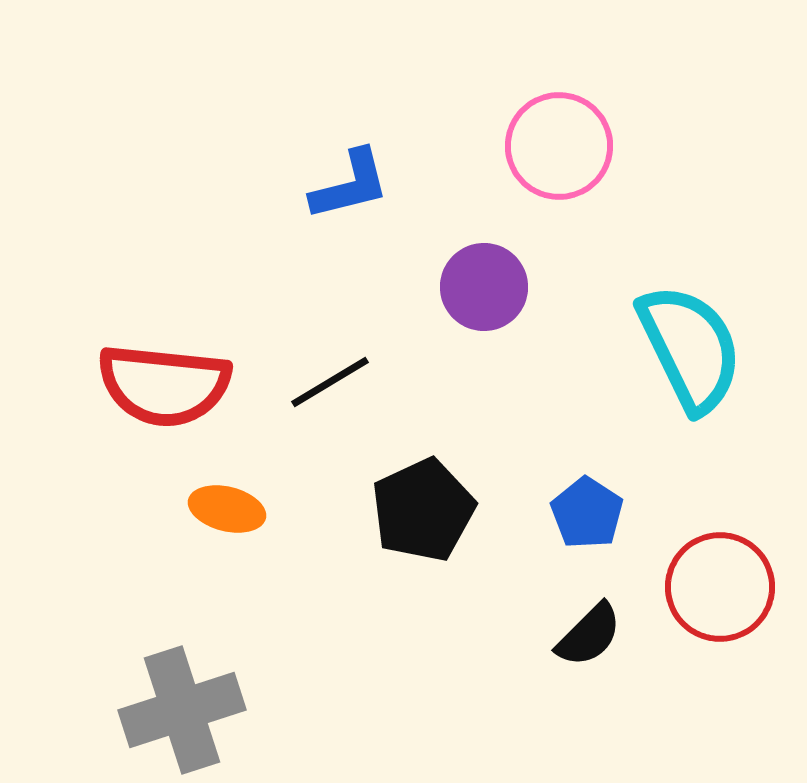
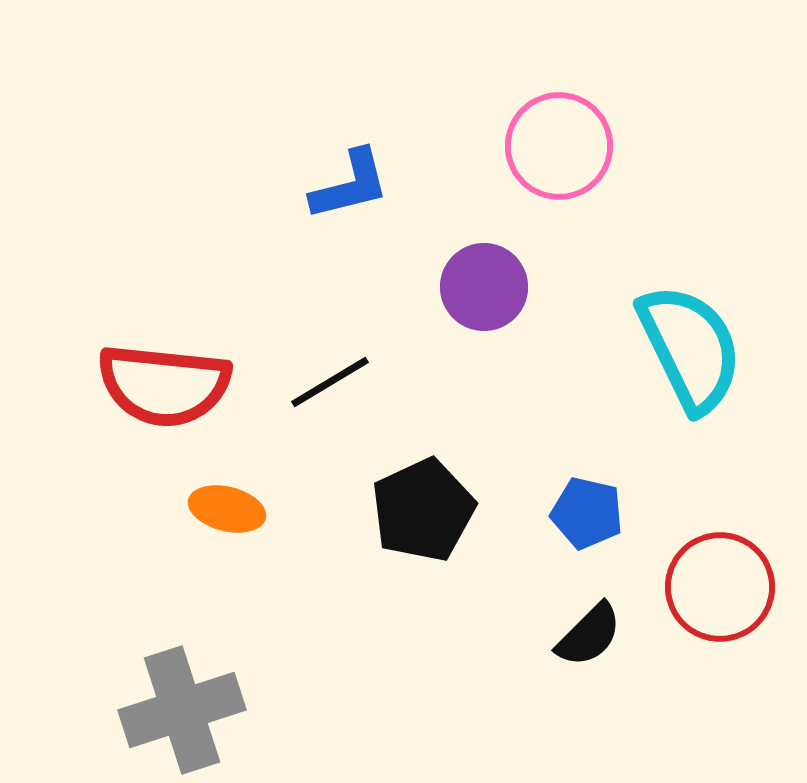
blue pentagon: rotated 20 degrees counterclockwise
